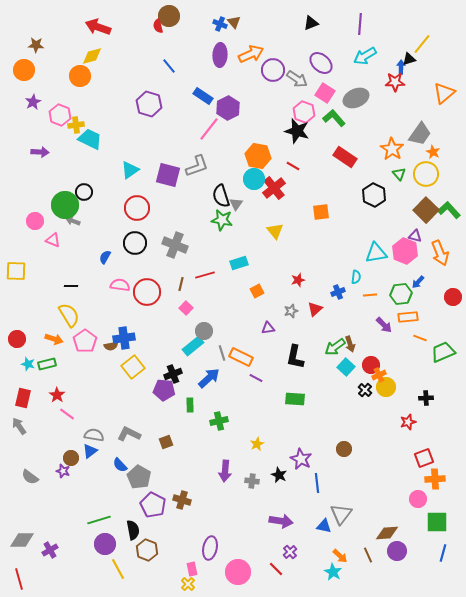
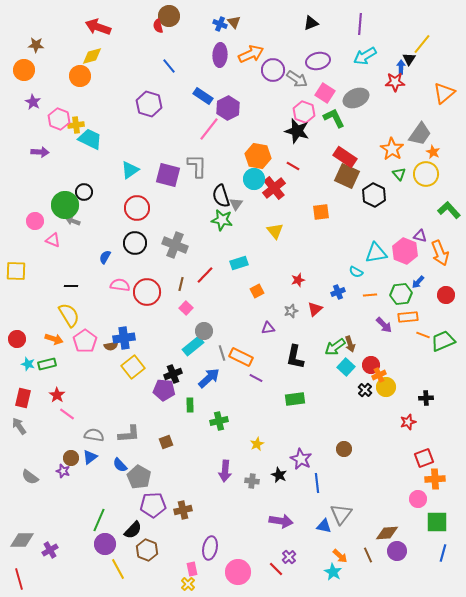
black triangle at (409, 59): rotated 40 degrees counterclockwise
purple ellipse at (321, 63): moved 3 px left, 2 px up; rotated 55 degrees counterclockwise
purple star at (33, 102): rotated 14 degrees counterclockwise
pink hexagon at (60, 115): moved 1 px left, 4 px down
green L-shape at (334, 118): rotated 15 degrees clockwise
gray L-shape at (197, 166): rotated 70 degrees counterclockwise
brown square at (426, 210): moved 79 px left, 34 px up; rotated 20 degrees counterclockwise
purple triangle at (415, 236): moved 5 px right
red line at (205, 275): rotated 30 degrees counterclockwise
cyan semicircle at (356, 277): moved 5 px up; rotated 112 degrees clockwise
red circle at (453, 297): moved 7 px left, 2 px up
orange line at (420, 338): moved 3 px right, 3 px up
green trapezoid at (443, 352): moved 11 px up
green rectangle at (295, 399): rotated 12 degrees counterclockwise
gray L-shape at (129, 434): rotated 150 degrees clockwise
blue triangle at (90, 451): moved 6 px down
brown cross at (182, 500): moved 1 px right, 10 px down; rotated 30 degrees counterclockwise
purple pentagon at (153, 505): rotated 30 degrees counterclockwise
green line at (99, 520): rotated 50 degrees counterclockwise
black semicircle at (133, 530): rotated 54 degrees clockwise
purple cross at (290, 552): moved 1 px left, 5 px down
